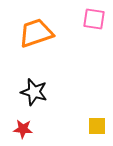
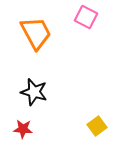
pink square: moved 8 px left, 2 px up; rotated 20 degrees clockwise
orange trapezoid: rotated 81 degrees clockwise
yellow square: rotated 36 degrees counterclockwise
